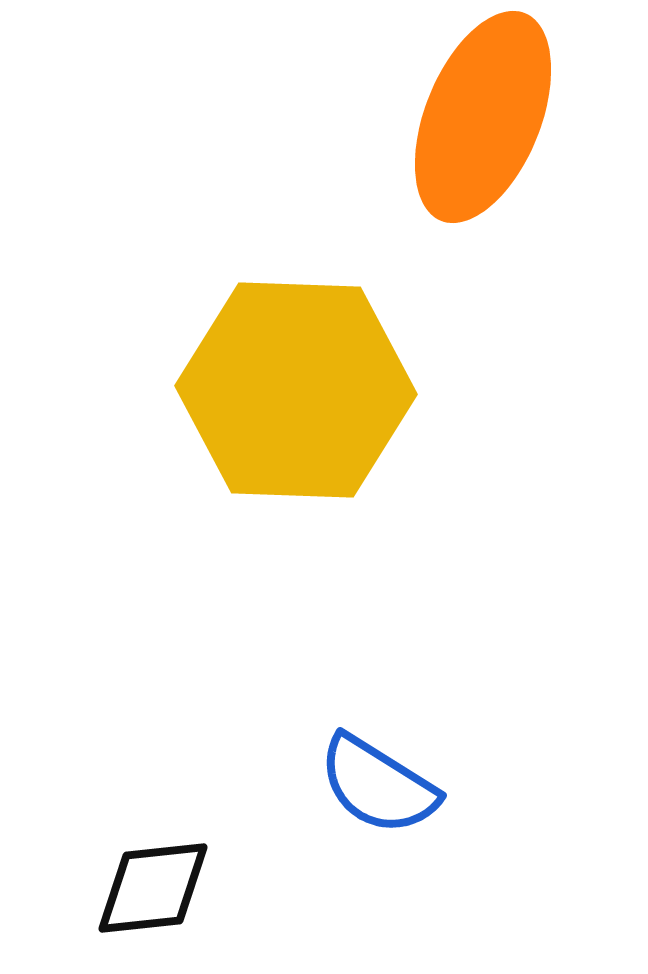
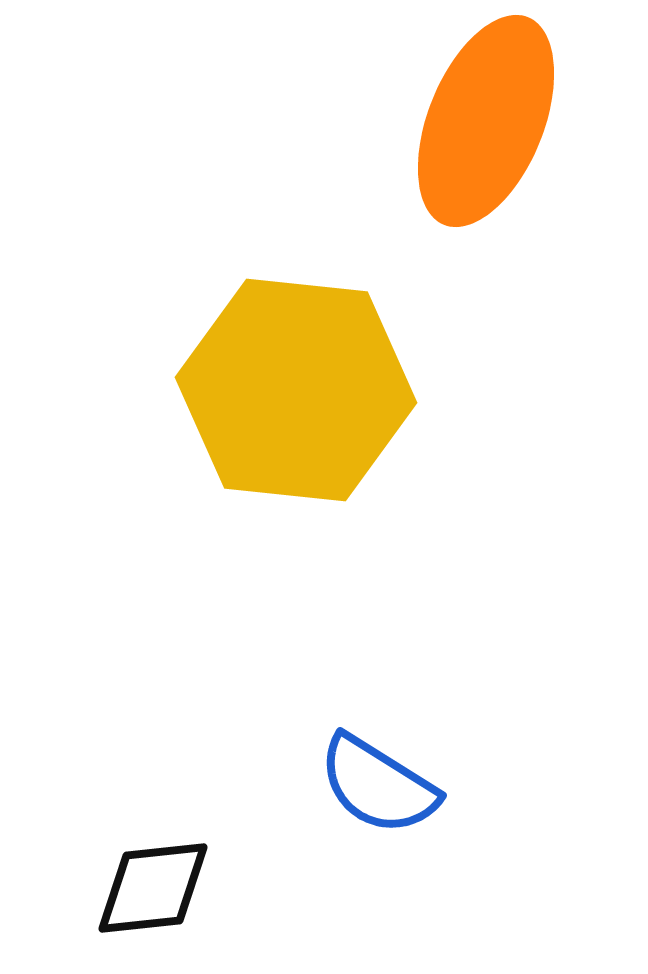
orange ellipse: moved 3 px right, 4 px down
yellow hexagon: rotated 4 degrees clockwise
